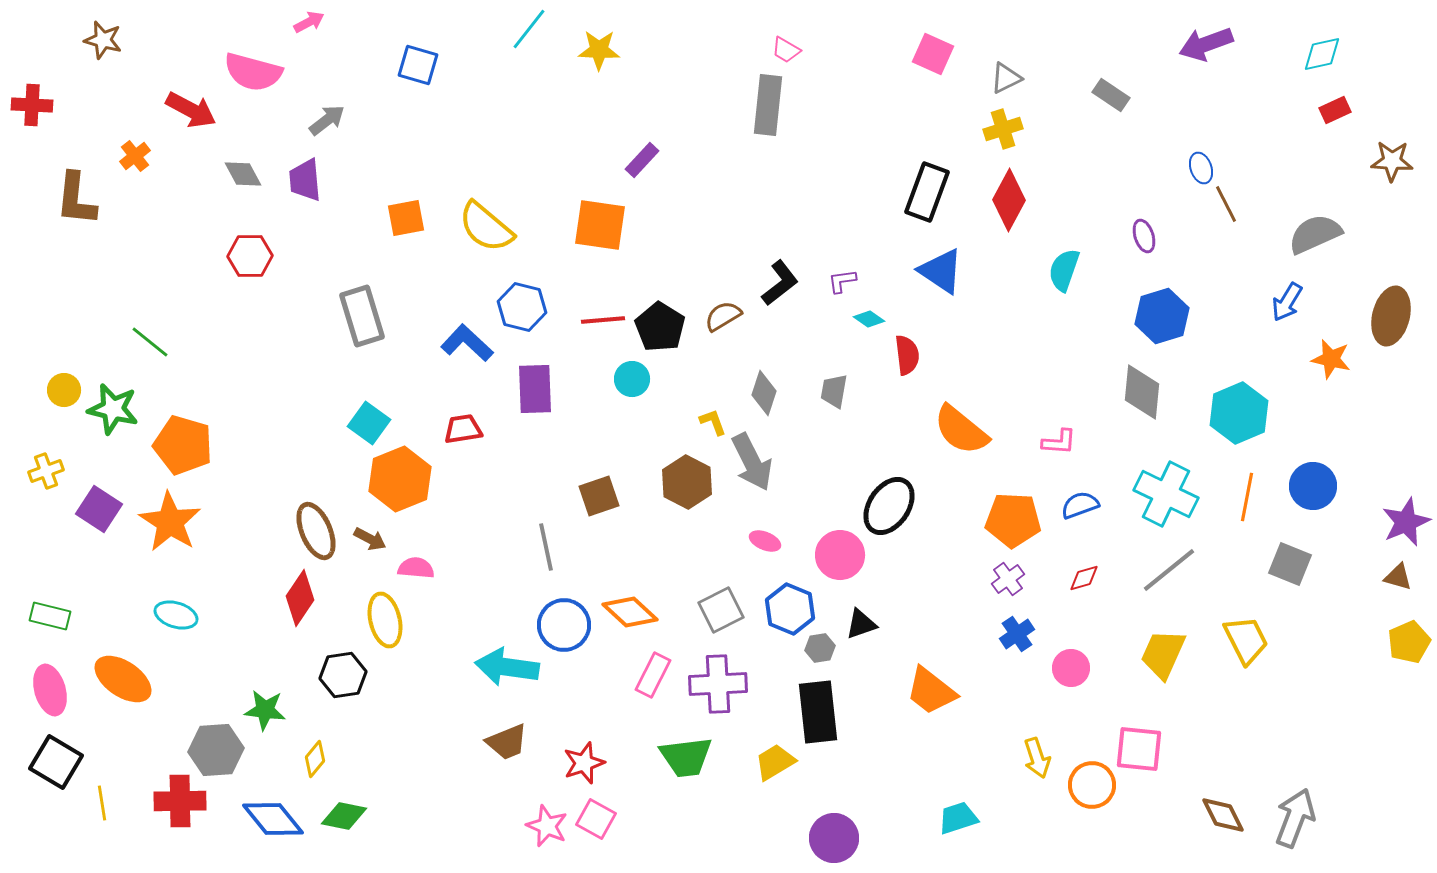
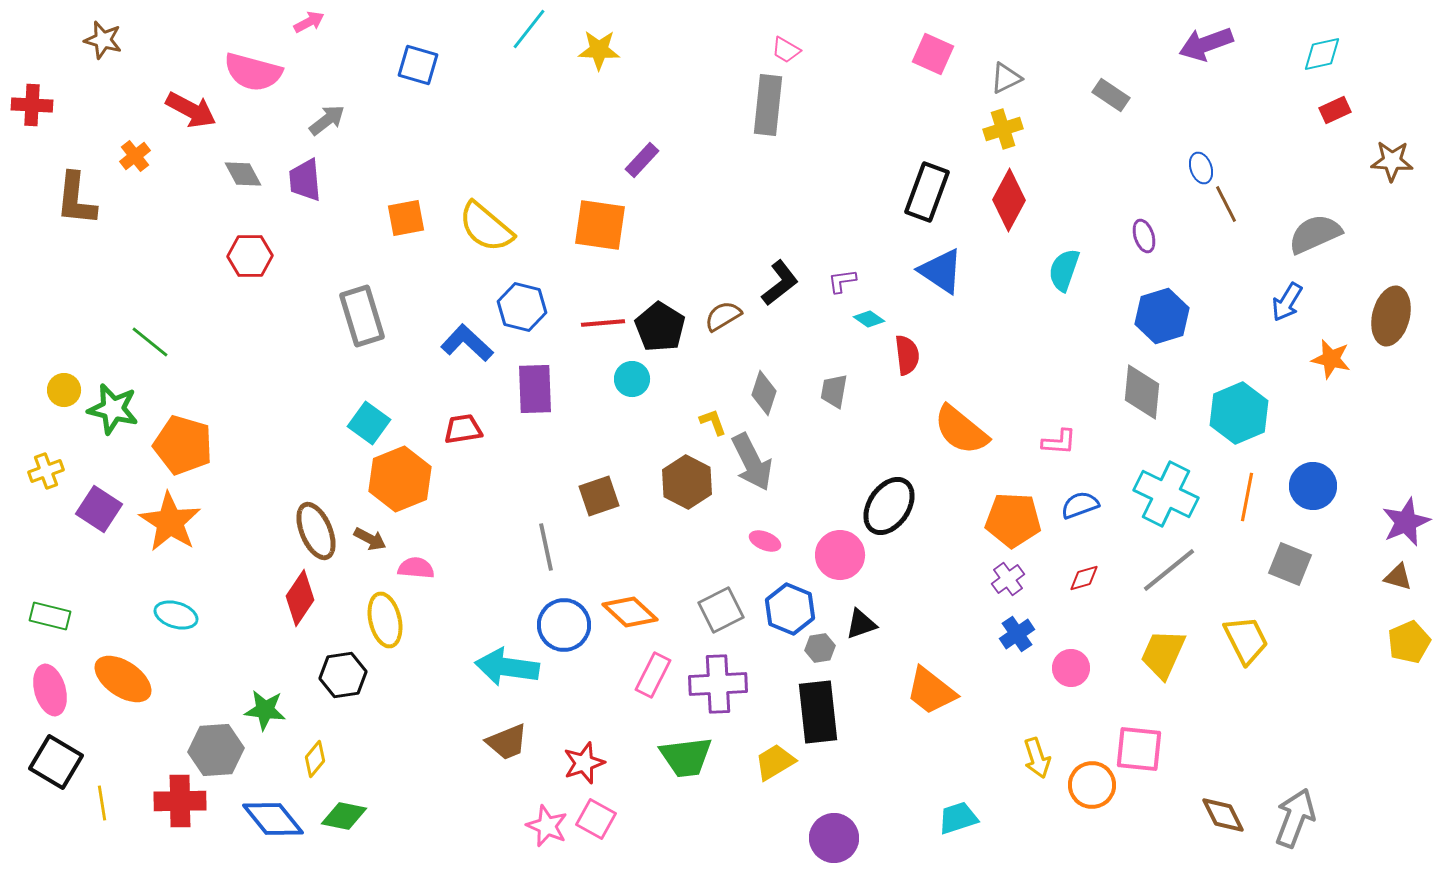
red line at (603, 320): moved 3 px down
